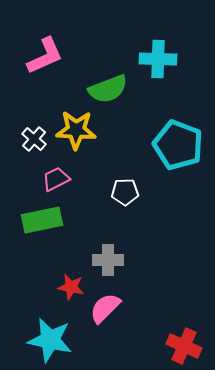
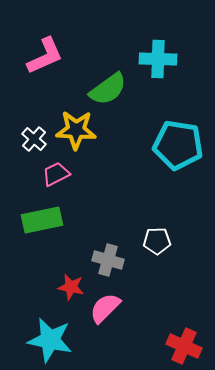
green semicircle: rotated 15 degrees counterclockwise
cyan pentagon: rotated 12 degrees counterclockwise
pink trapezoid: moved 5 px up
white pentagon: moved 32 px right, 49 px down
gray cross: rotated 16 degrees clockwise
